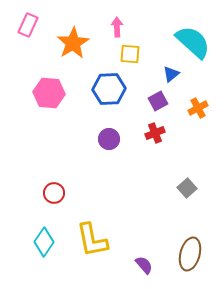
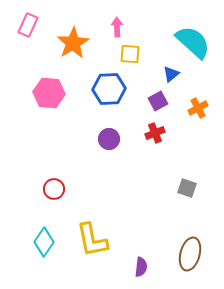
gray square: rotated 30 degrees counterclockwise
red circle: moved 4 px up
purple semicircle: moved 3 px left, 2 px down; rotated 48 degrees clockwise
